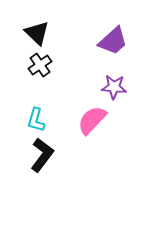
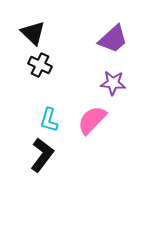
black triangle: moved 4 px left
purple trapezoid: moved 2 px up
black cross: rotated 30 degrees counterclockwise
purple star: moved 1 px left, 4 px up
cyan L-shape: moved 13 px right
